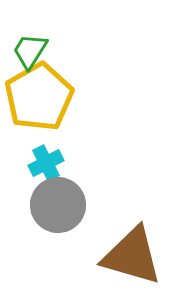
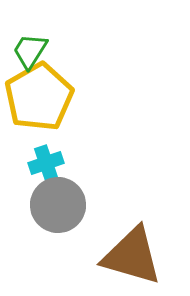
cyan cross: rotated 8 degrees clockwise
